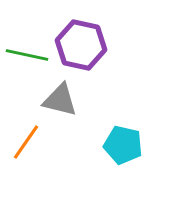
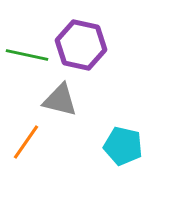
cyan pentagon: moved 1 px down
